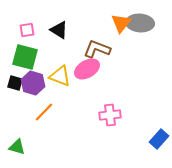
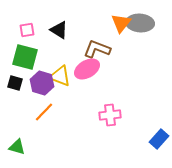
purple hexagon: moved 9 px right
